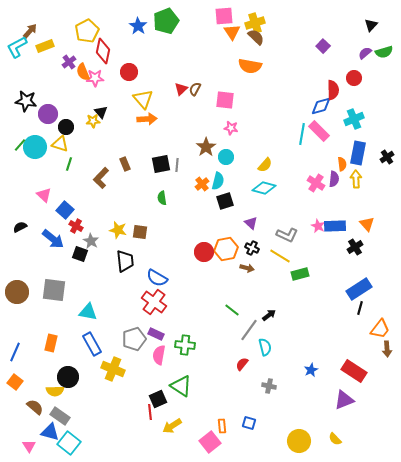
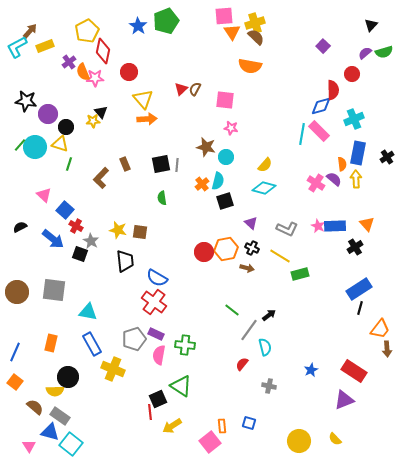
red circle at (354, 78): moved 2 px left, 4 px up
brown star at (206, 147): rotated 24 degrees counterclockwise
purple semicircle at (334, 179): rotated 56 degrees counterclockwise
gray L-shape at (287, 235): moved 6 px up
cyan square at (69, 443): moved 2 px right, 1 px down
